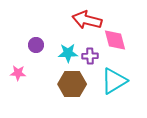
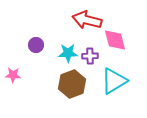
pink star: moved 5 px left, 2 px down
brown hexagon: rotated 20 degrees counterclockwise
